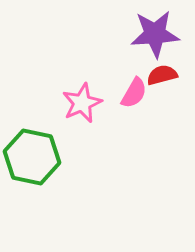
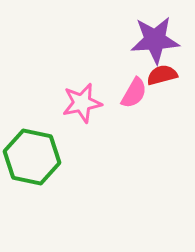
purple star: moved 6 px down
pink star: rotated 12 degrees clockwise
